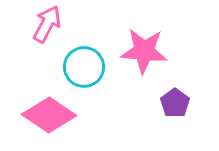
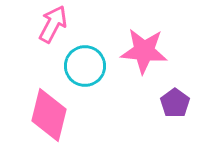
pink arrow: moved 6 px right
cyan circle: moved 1 px right, 1 px up
pink diamond: rotated 70 degrees clockwise
